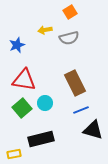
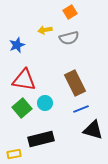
blue line: moved 1 px up
